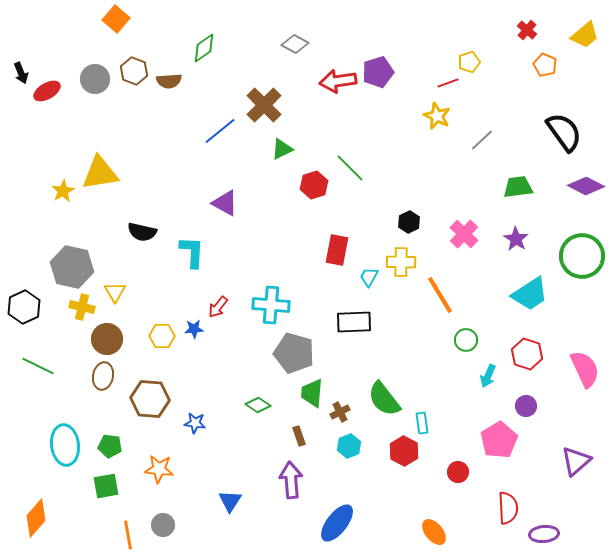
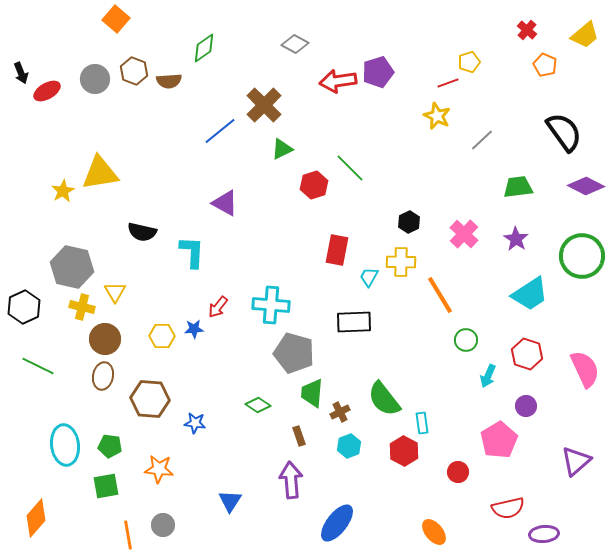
brown circle at (107, 339): moved 2 px left
red semicircle at (508, 508): rotated 80 degrees clockwise
